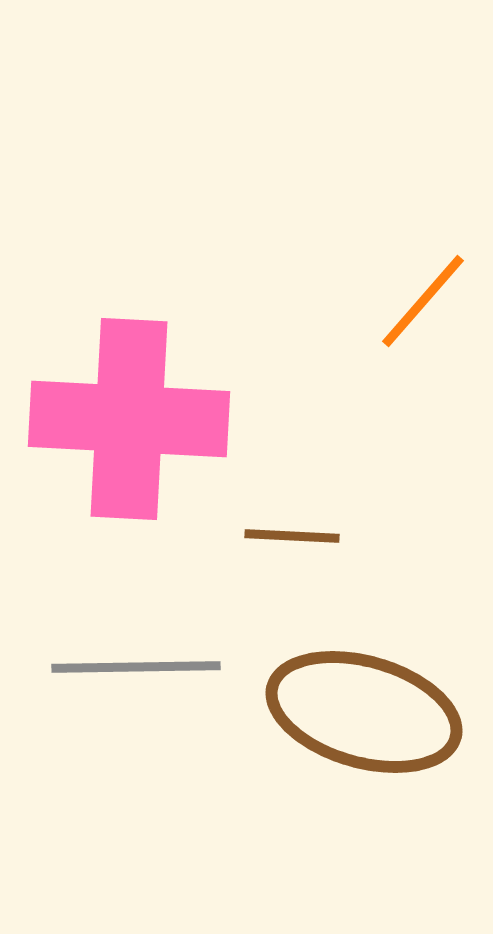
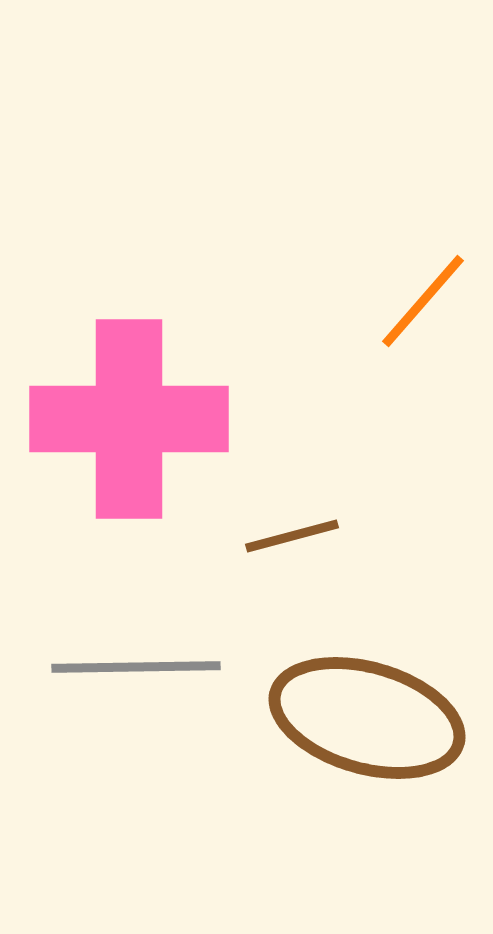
pink cross: rotated 3 degrees counterclockwise
brown line: rotated 18 degrees counterclockwise
brown ellipse: moved 3 px right, 6 px down
